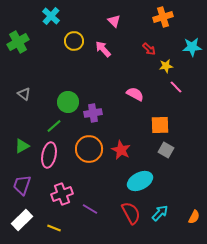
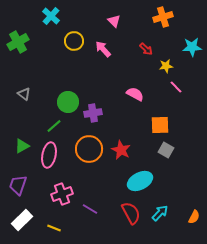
red arrow: moved 3 px left
purple trapezoid: moved 4 px left
